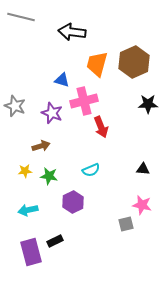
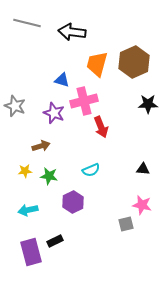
gray line: moved 6 px right, 6 px down
purple star: moved 2 px right
